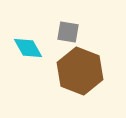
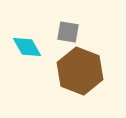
cyan diamond: moved 1 px left, 1 px up
